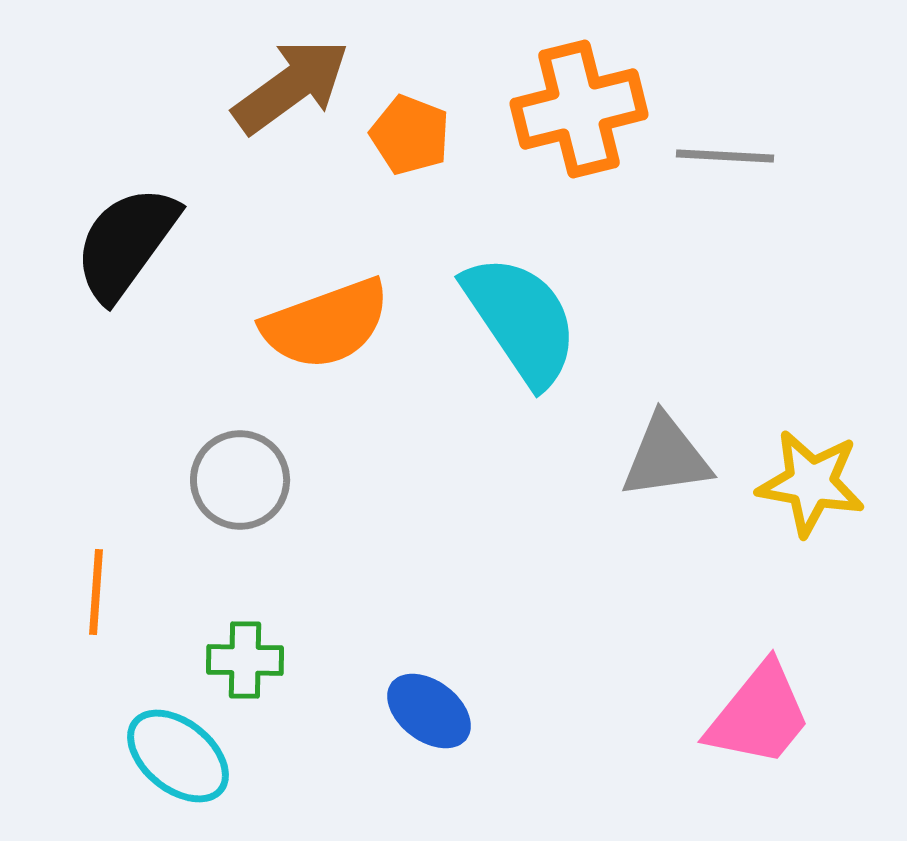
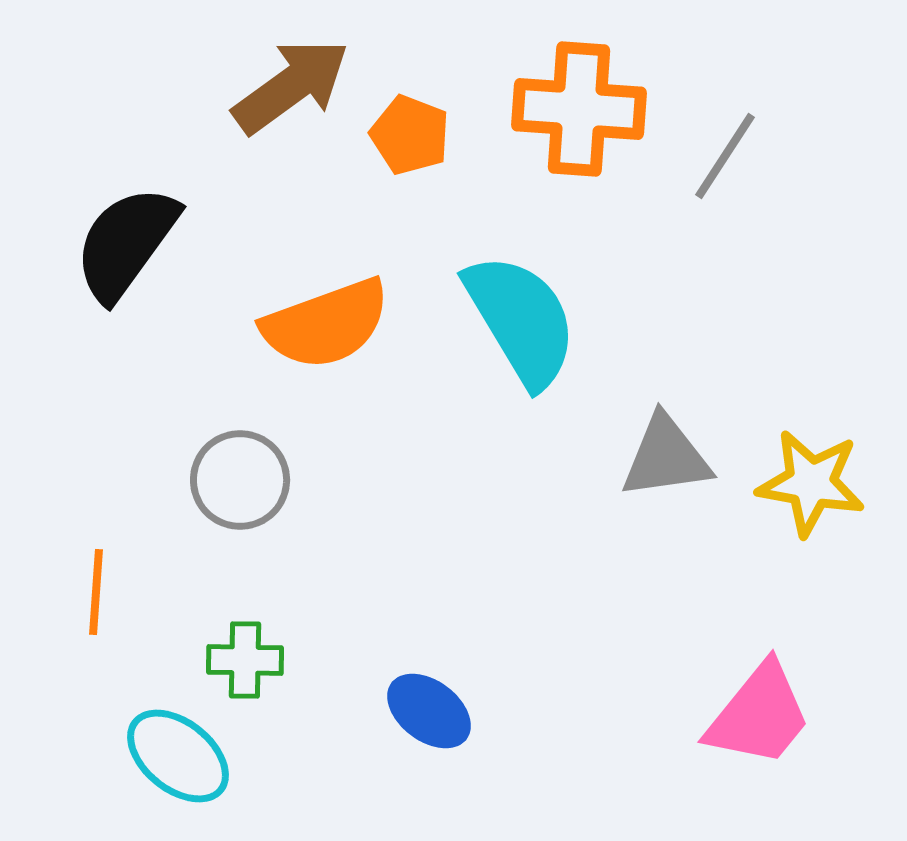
orange cross: rotated 18 degrees clockwise
gray line: rotated 60 degrees counterclockwise
cyan semicircle: rotated 3 degrees clockwise
